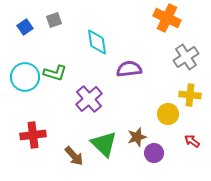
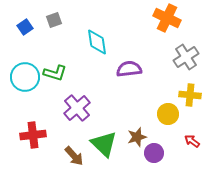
purple cross: moved 12 px left, 9 px down
